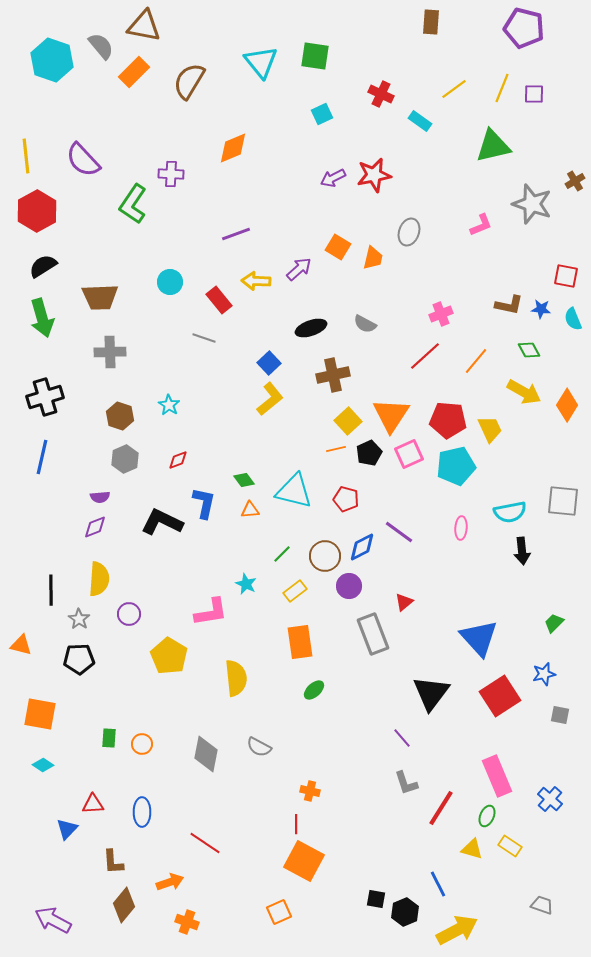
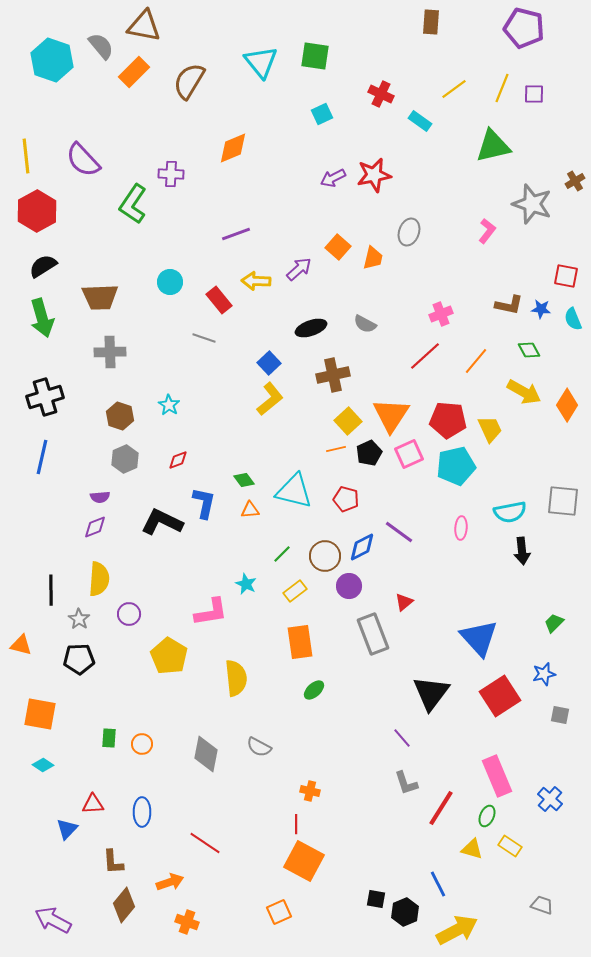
pink L-shape at (481, 225): moved 6 px right, 6 px down; rotated 30 degrees counterclockwise
orange square at (338, 247): rotated 10 degrees clockwise
